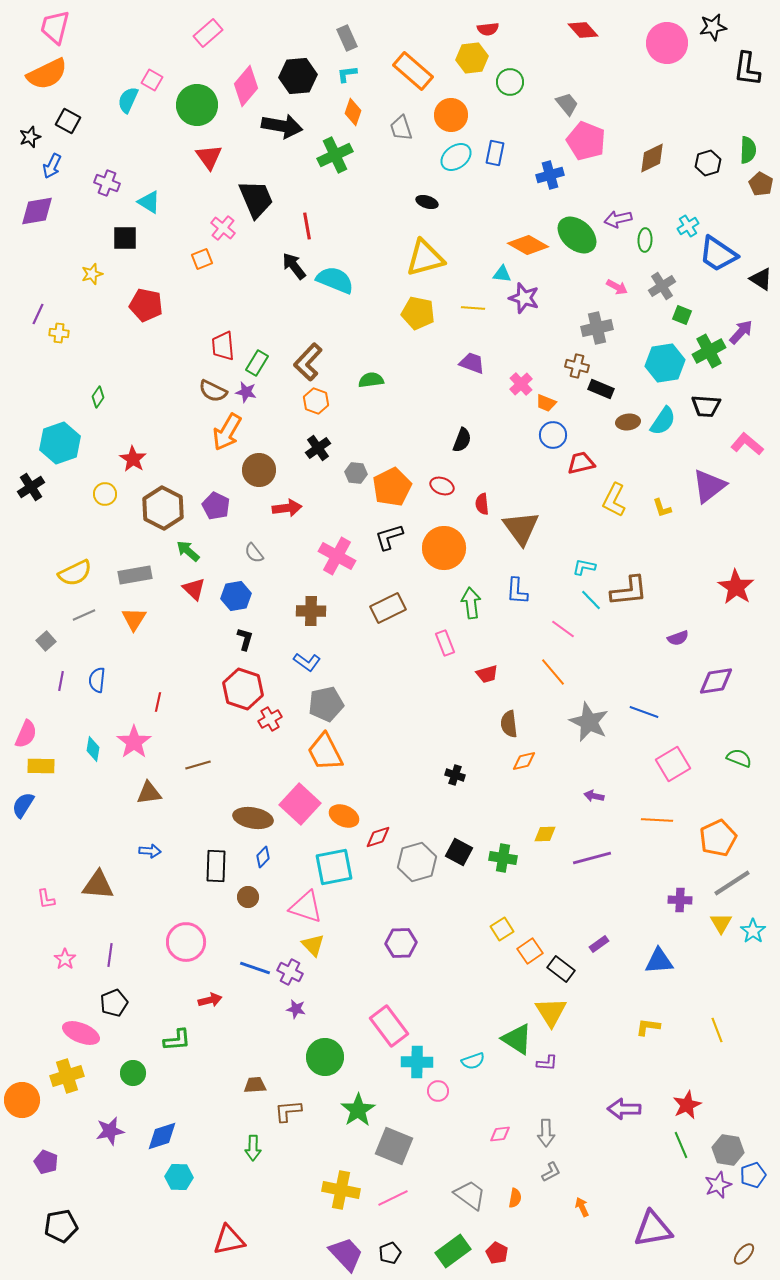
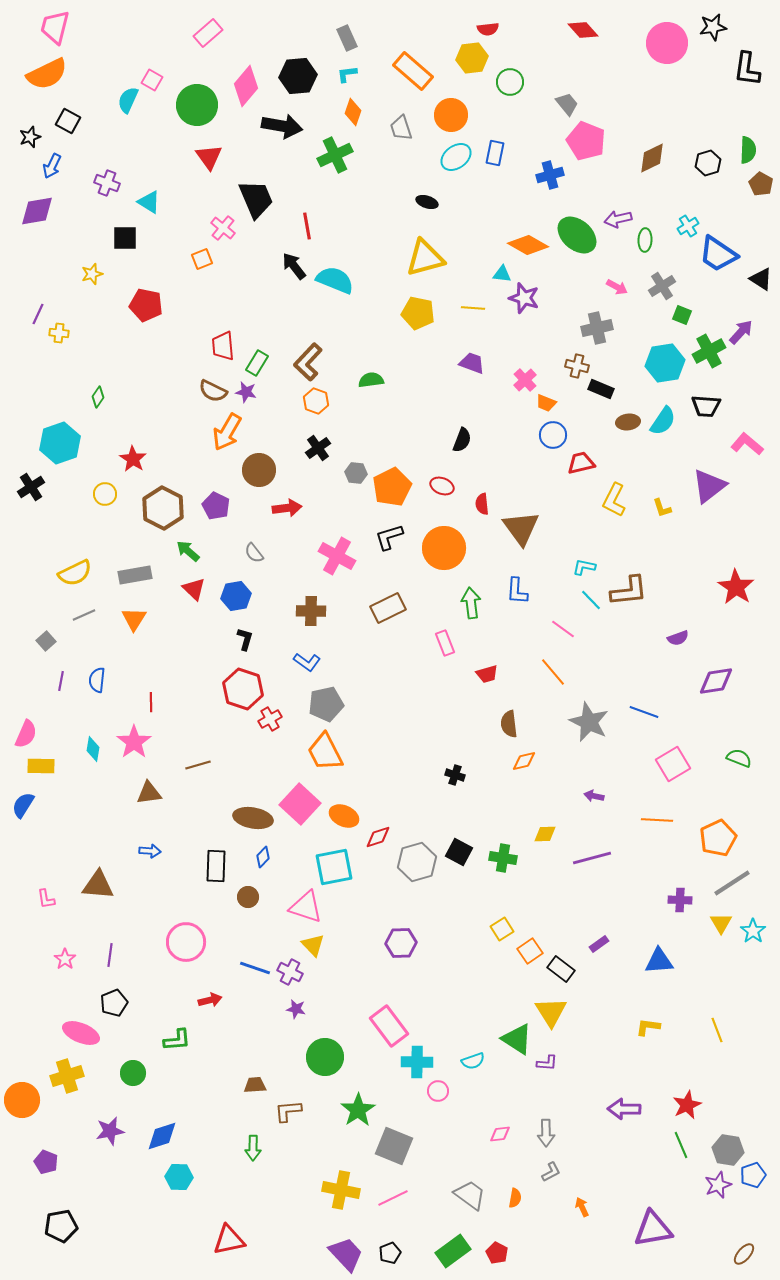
pink cross at (521, 384): moved 4 px right, 4 px up
red line at (158, 702): moved 7 px left; rotated 12 degrees counterclockwise
